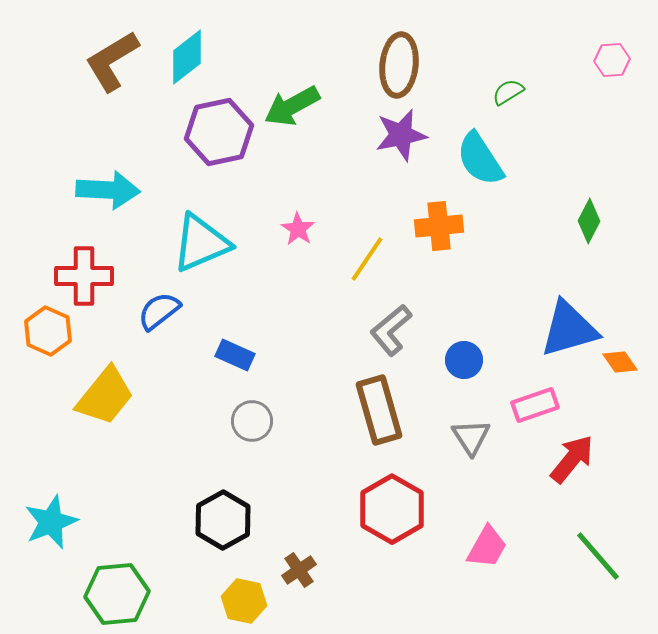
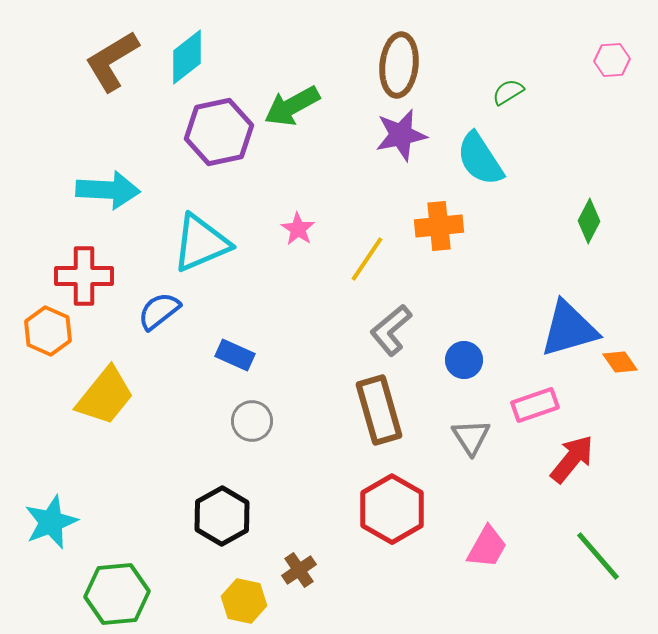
black hexagon: moved 1 px left, 4 px up
